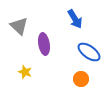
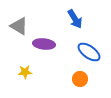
gray triangle: rotated 12 degrees counterclockwise
purple ellipse: rotated 75 degrees counterclockwise
yellow star: rotated 24 degrees counterclockwise
orange circle: moved 1 px left
